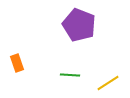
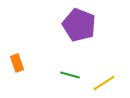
green line: rotated 12 degrees clockwise
yellow line: moved 4 px left
